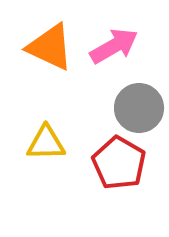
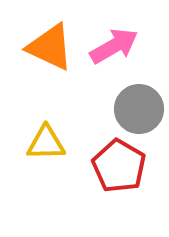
gray circle: moved 1 px down
red pentagon: moved 3 px down
